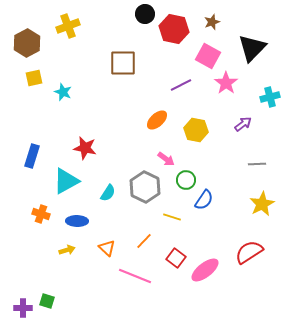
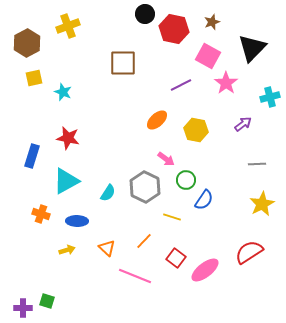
red star: moved 17 px left, 10 px up
